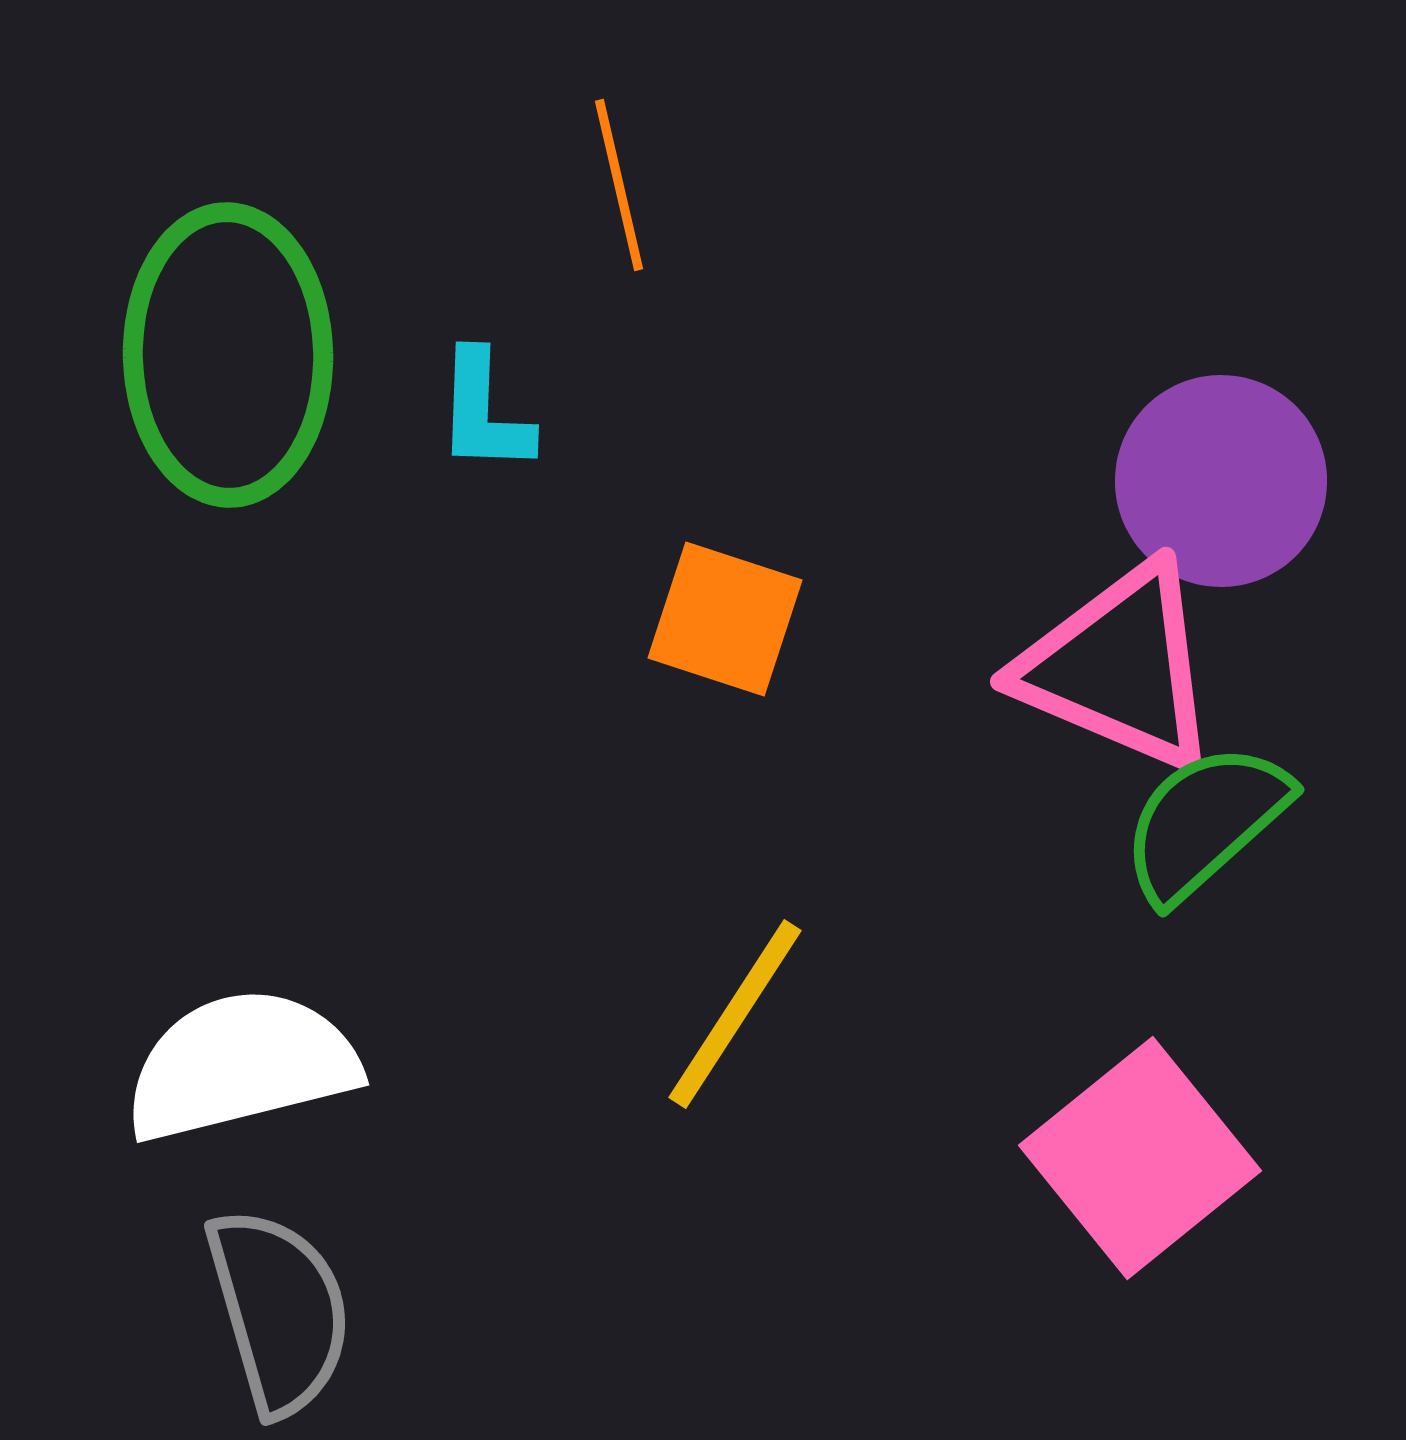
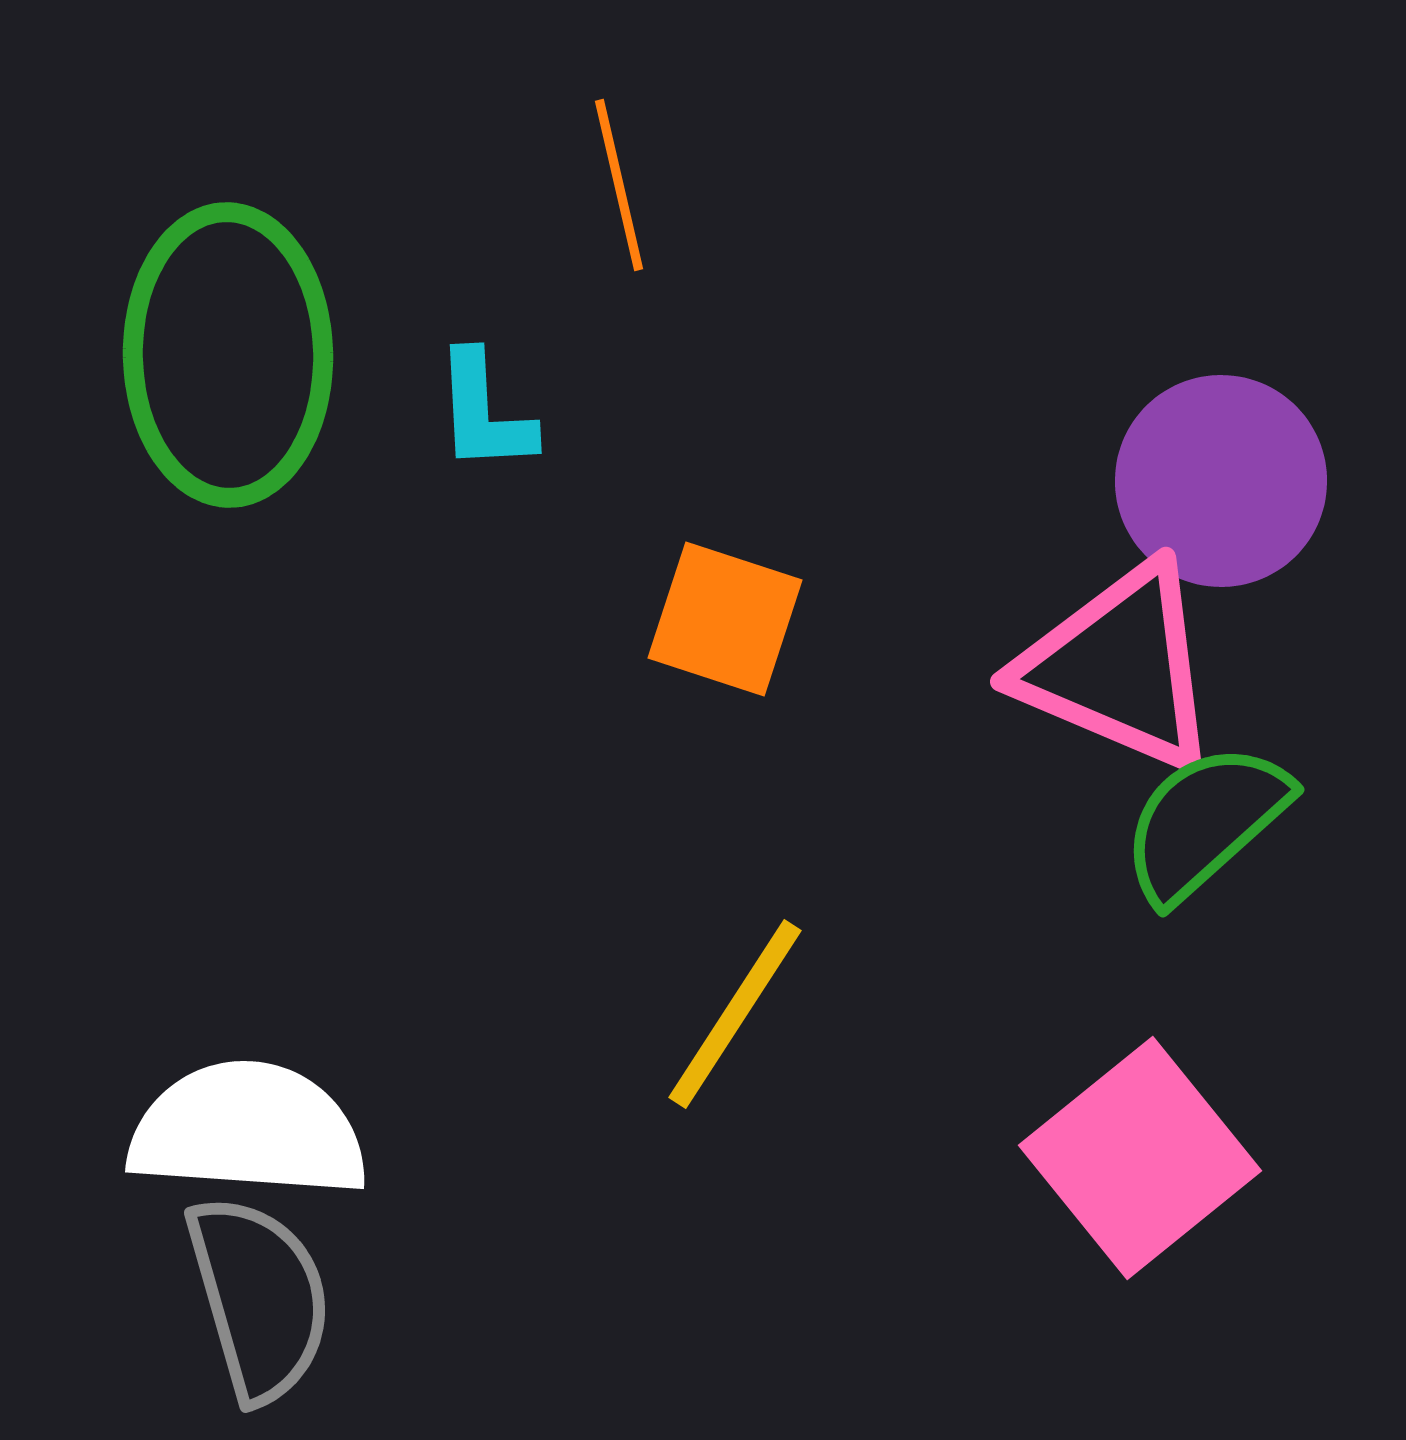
cyan L-shape: rotated 5 degrees counterclockwise
white semicircle: moved 7 px right, 65 px down; rotated 18 degrees clockwise
gray semicircle: moved 20 px left, 13 px up
